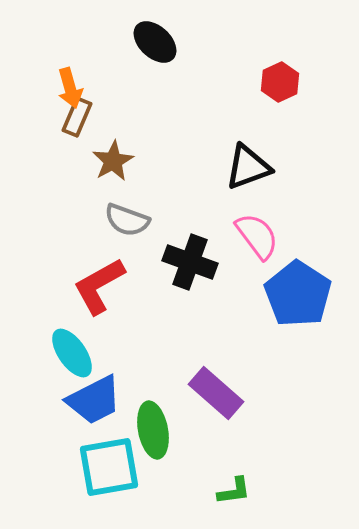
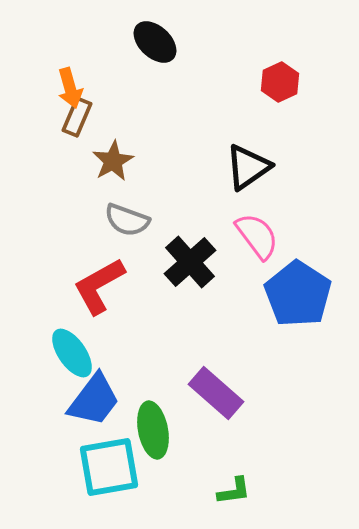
black triangle: rotated 15 degrees counterclockwise
black cross: rotated 28 degrees clockwise
blue trapezoid: rotated 26 degrees counterclockwise
